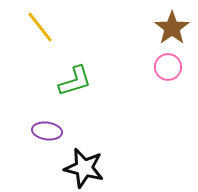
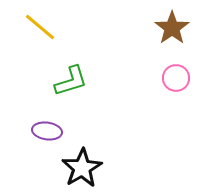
yellow line: rotated 12 degrees counterclockwise
pink circle: moved 8 px right, 11 px down
green L-shape: moved 4 px left
black star: moved 2 px left; rotated 27 degrees clockwise
